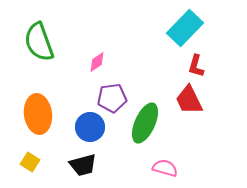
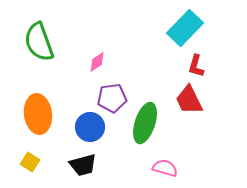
green ellipse: rotated 6 degrees counterclockwise
